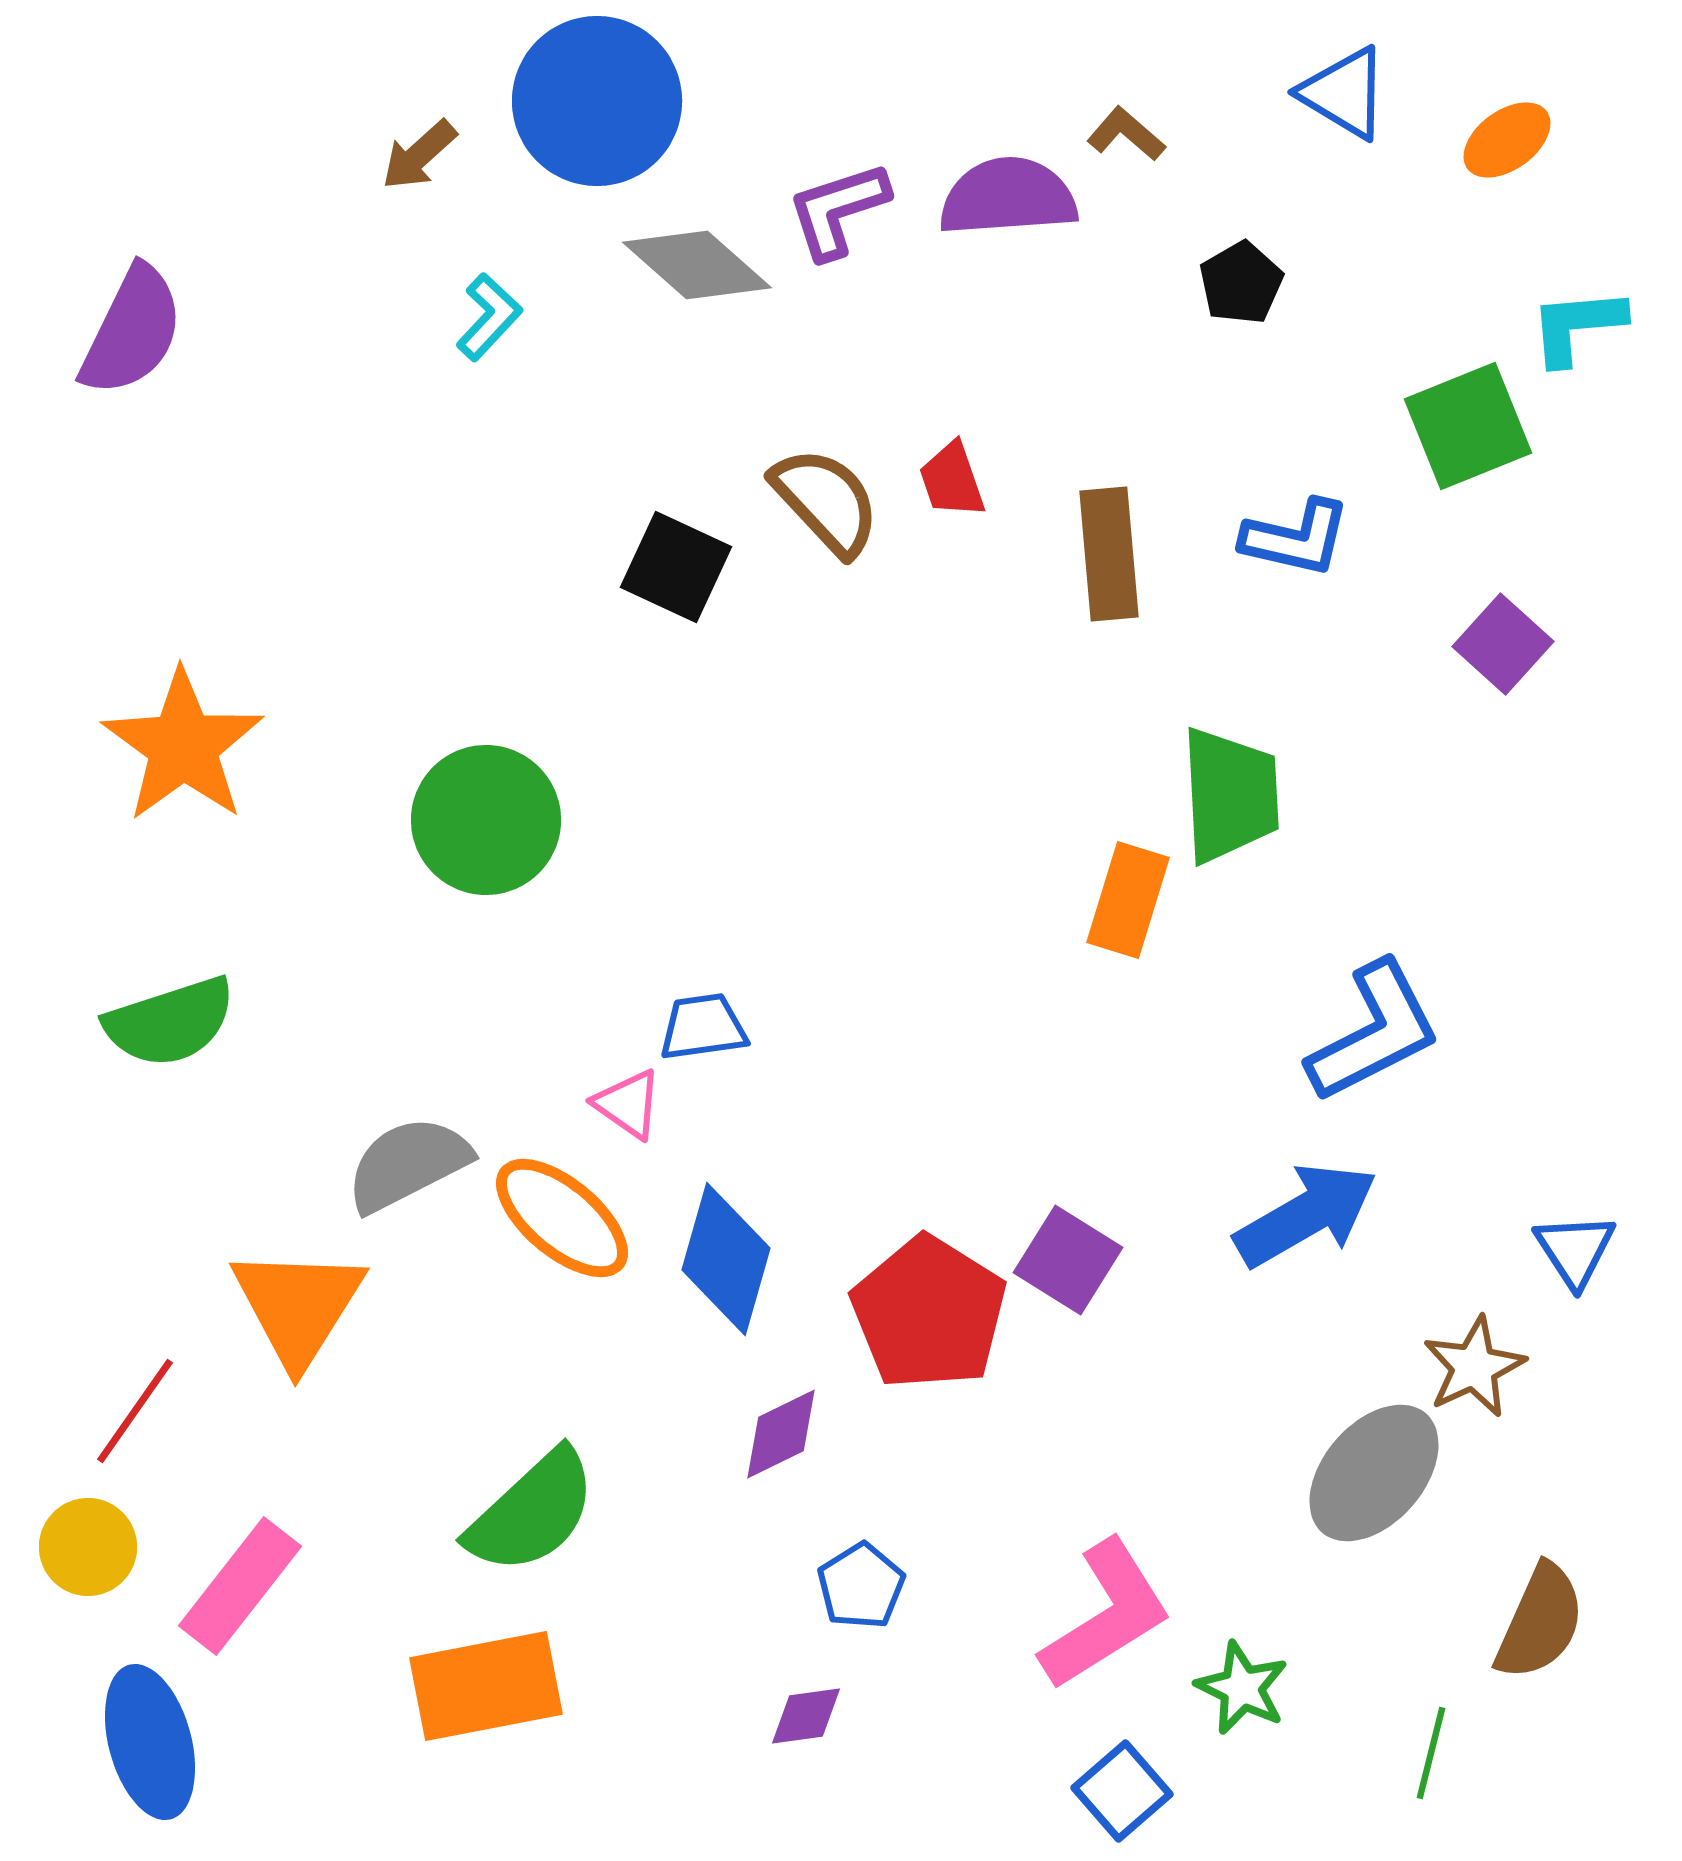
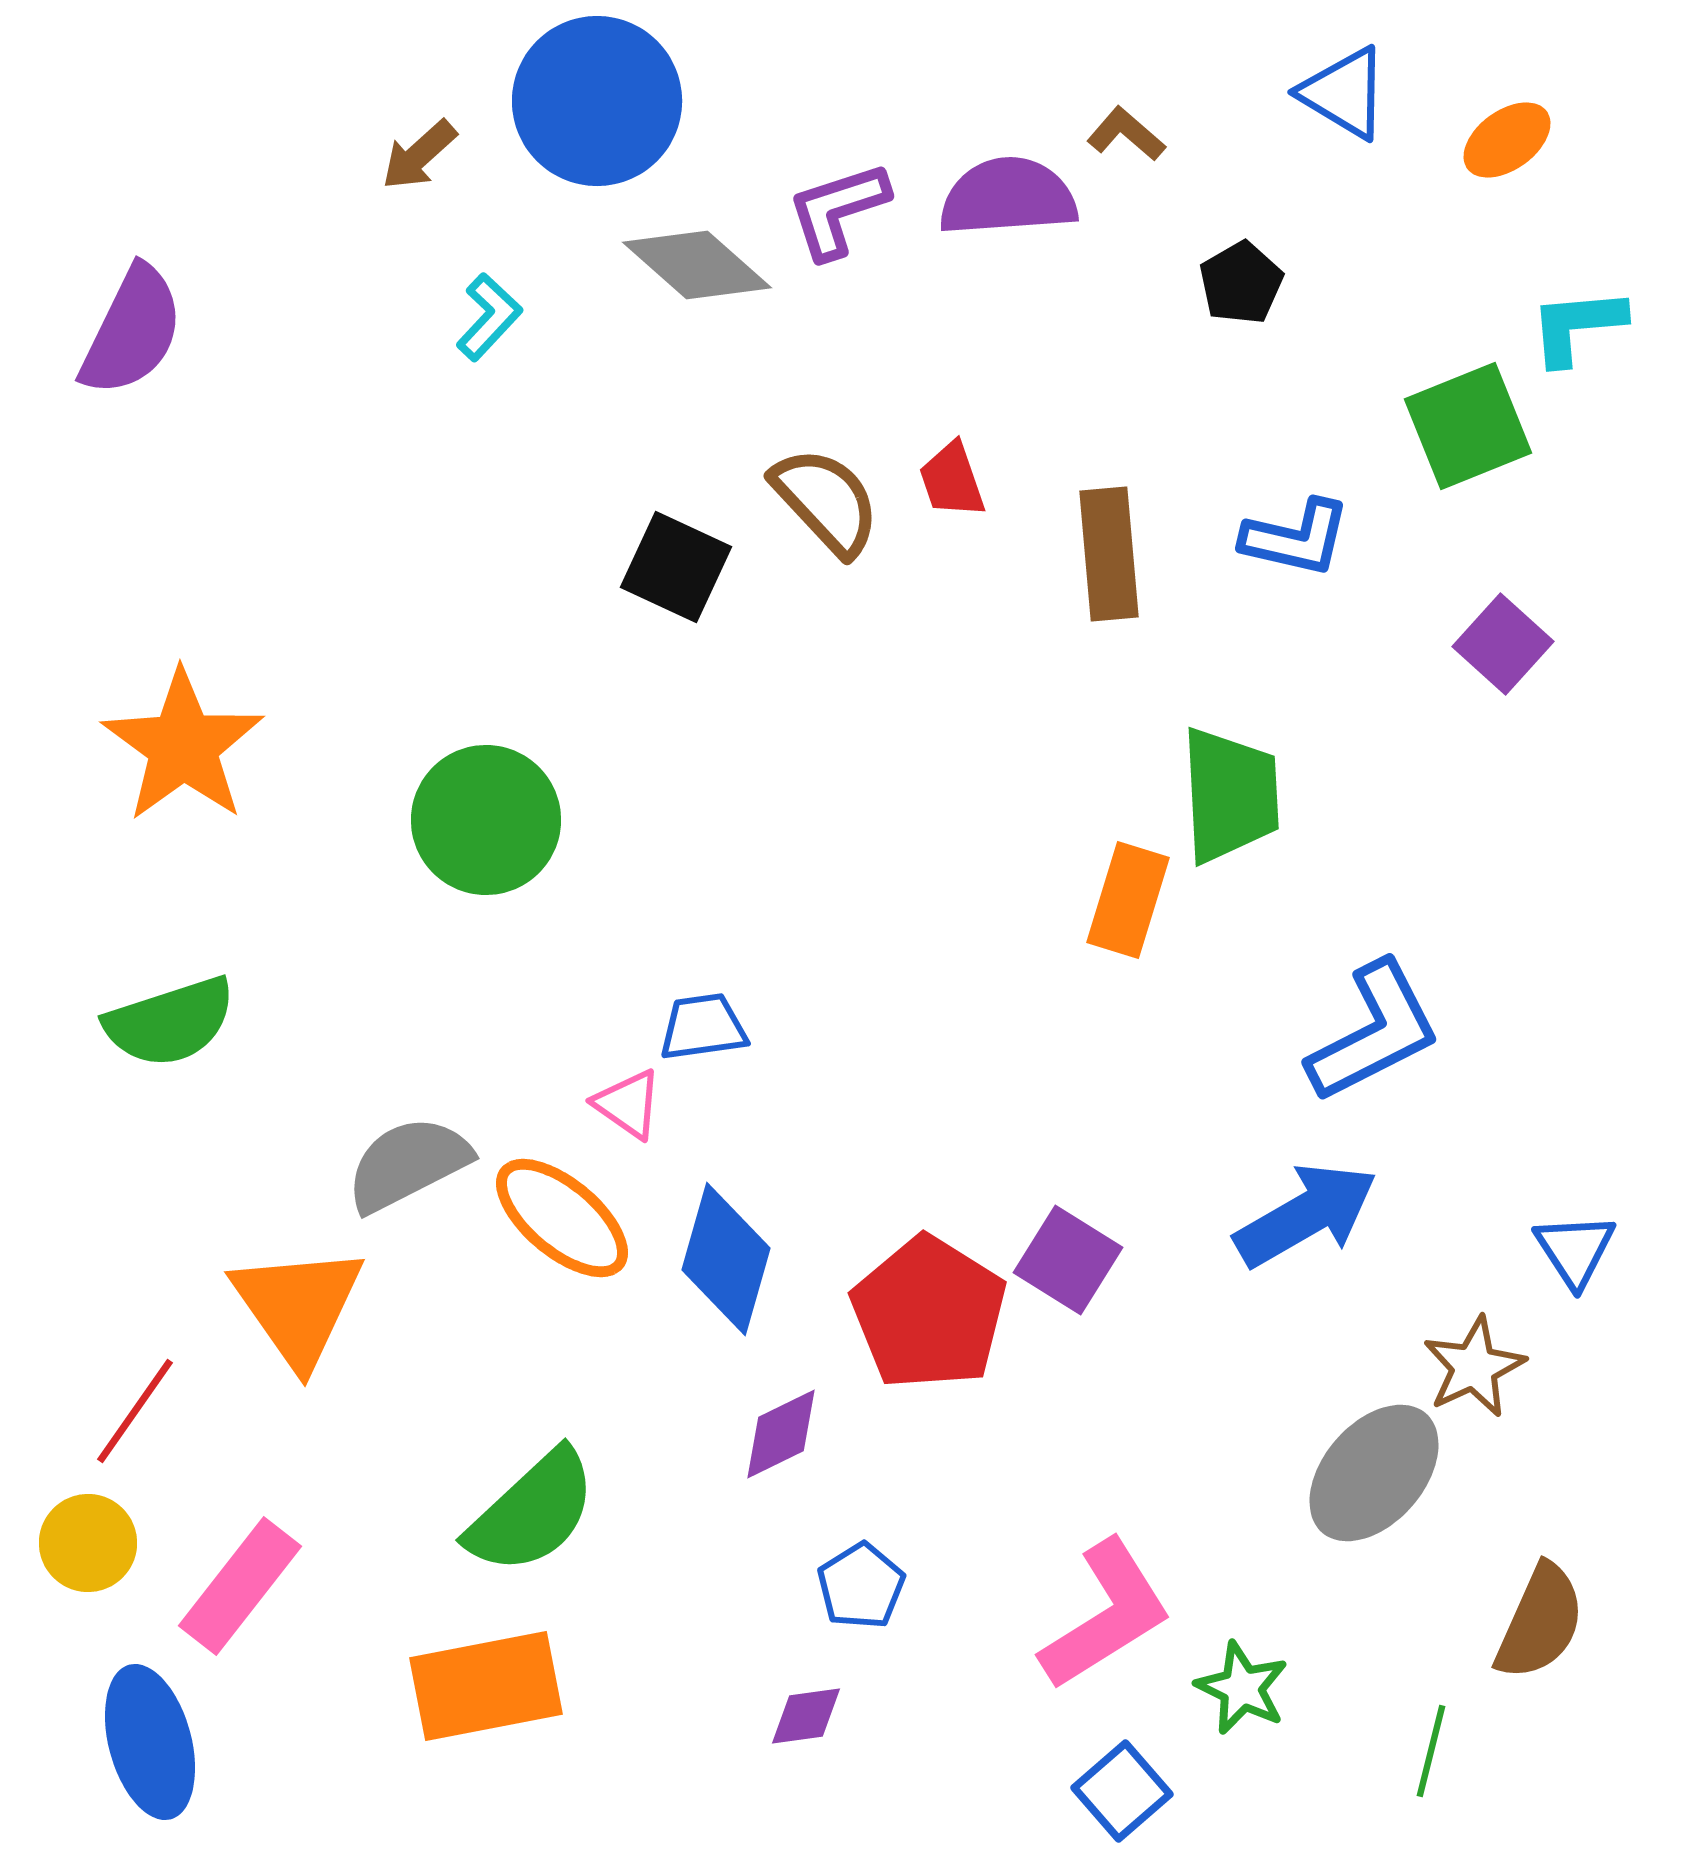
orange triangle at (298, 1306): rotated 7 degrees counterclockwise
yellow circle at (88, 1547): moved 4 px up
green line at (1431, 1753): moved 2 px up
